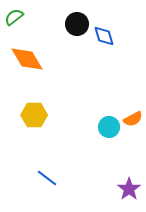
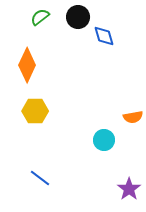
green semicircle: moved 26 px right
black circle: moved 1 px right, 7 px up
orange diamond: moved 6 px down; rotated 56 degrees clockwise
yellow hexagon: moved 1 px right, 4 px up
orange semicircle: moved 2 px up; rotated 18 degrees clockwise
cyan circle: moved 5 px left, 13 px down
blue line: moved 7 px left
